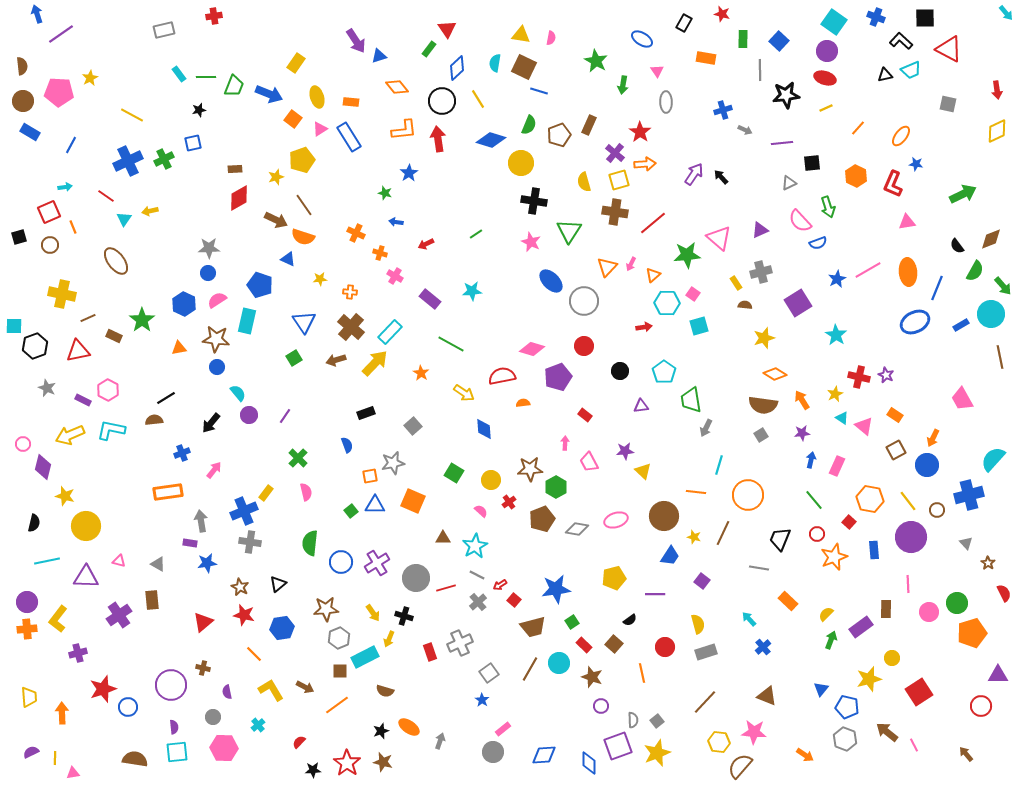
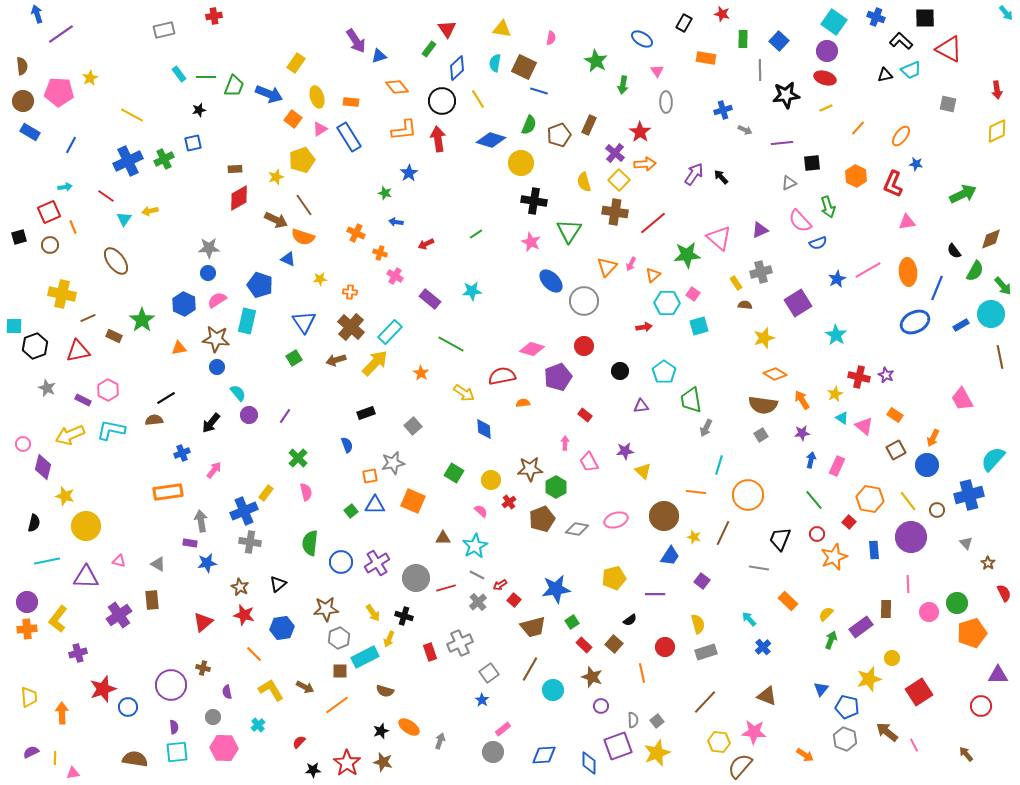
yellow triangle at (521, 35): moved 19 px left, 6 px up
yellow square at (619, 180): rotated 30 degrees counterclockwise
black semicircle at (957, 246): moved 3 px left, 5 px down
cyan circle at (559, 663): moved 6 px left, 27 px down
